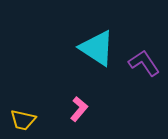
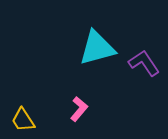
cyan triangle: rotated 48 degrees counterclockwise
yellow trapezoid: rotated 44 degrees clockwise
